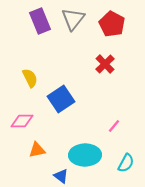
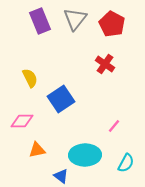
gray triangle: moved 2 px right
red cross: rotated 12 degrees counterclockwise
